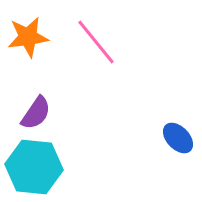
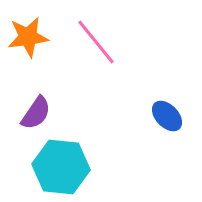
blue ellipse: moved 11 px left, 22 px up
cyan hexagon: moved 27 px right
